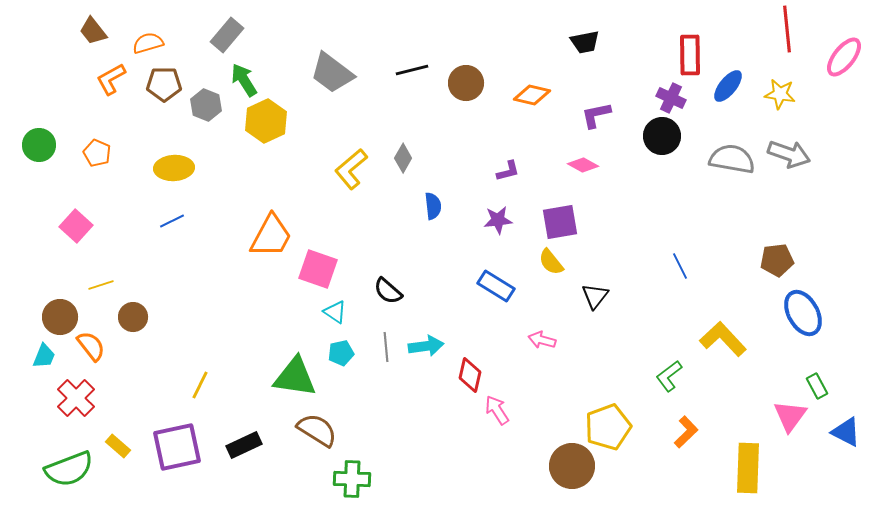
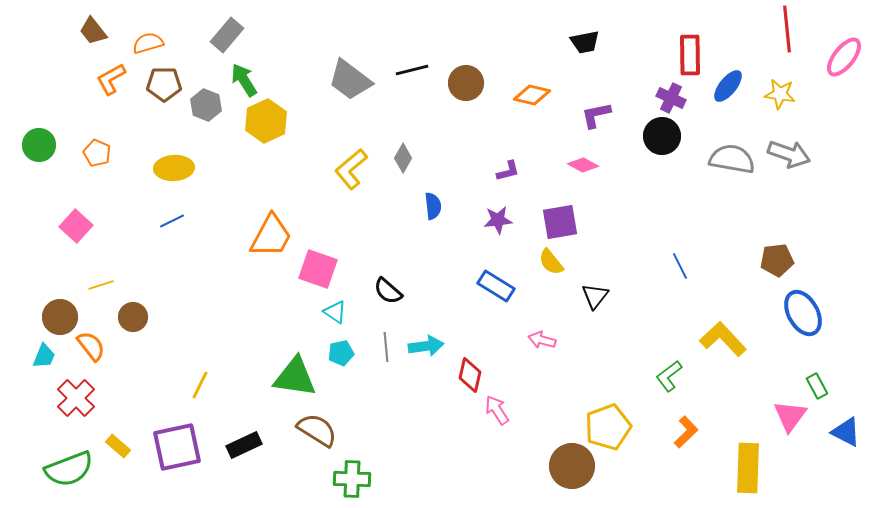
gray trapezoid at (332, 73): moved 18 px right, 7 px down
